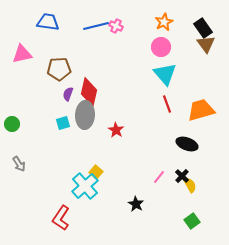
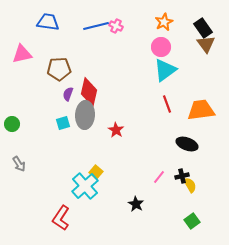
cyan triangle: moved 4 px up; rotated 35 degrees clockwise
orange trapezoid: rotated 8 degrees clockwise
black cross: rotated 32 degrees clockwise
